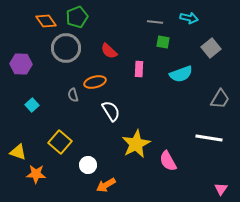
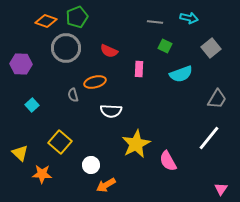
orange diamond: rotated 35 degrees counterclockwise
green square: moved 2 px right, 4 px down; rotated 16 degrees clockwise
red semicircle: rotated 18 degrees counterclockwise
gray trapezoid: moved 3 px left
white semicircle: rotated 125 degrees clockwise
white line: rotated 60 degrees counterclockwise
yellow triangle: moved 2 px right, 1 px down; rotated 24 degrees clockwise
white circle: moved 3 px right
orange star: moved 6 px right
